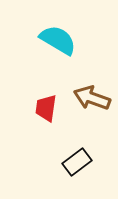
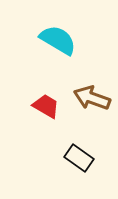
red trapezoid: moved 2 px up; rotated 112 degrees clockwise
black rectangle: moved 2 px right, 4 px up; rotated 72 degrees clockwise
